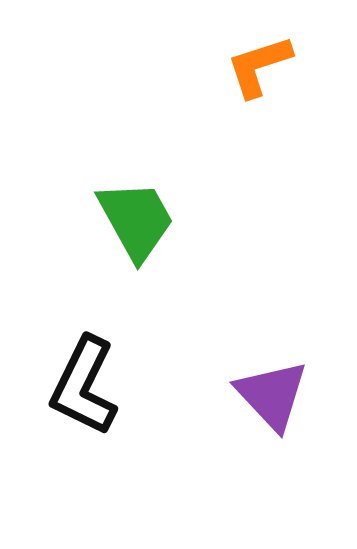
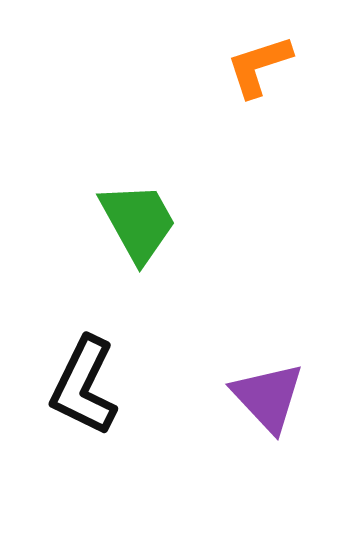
green trapezoid: moved 2 px right, 2 px down
purple triangle: moved 4 px left, 2 px down
